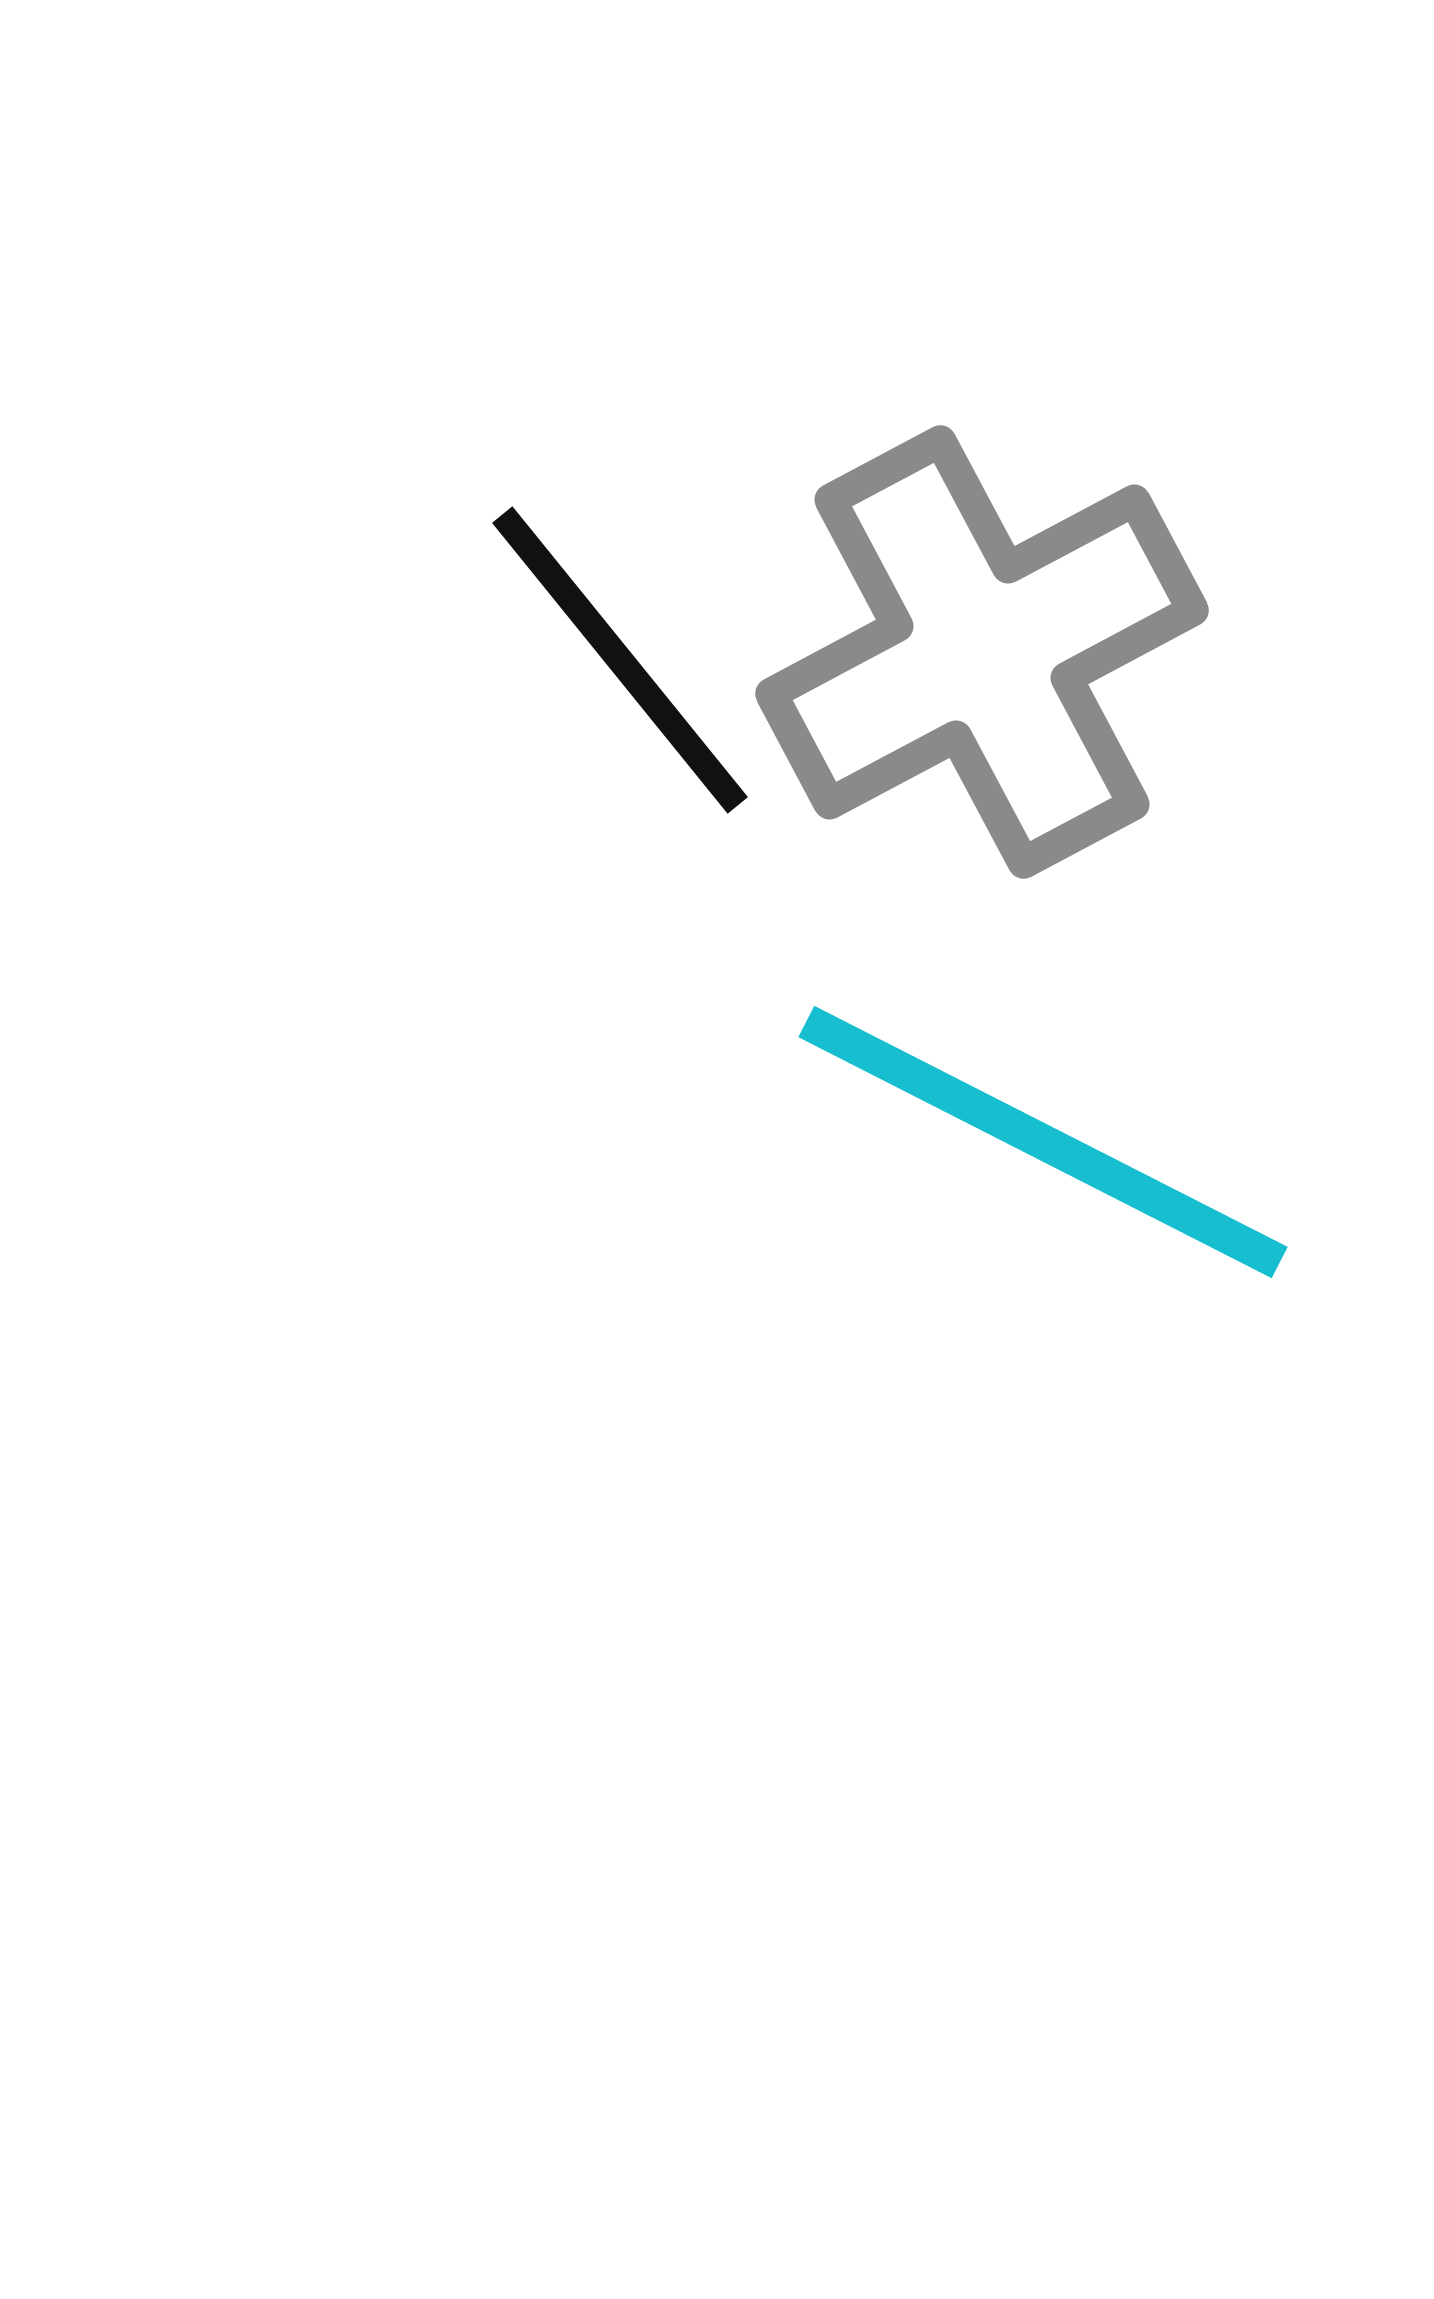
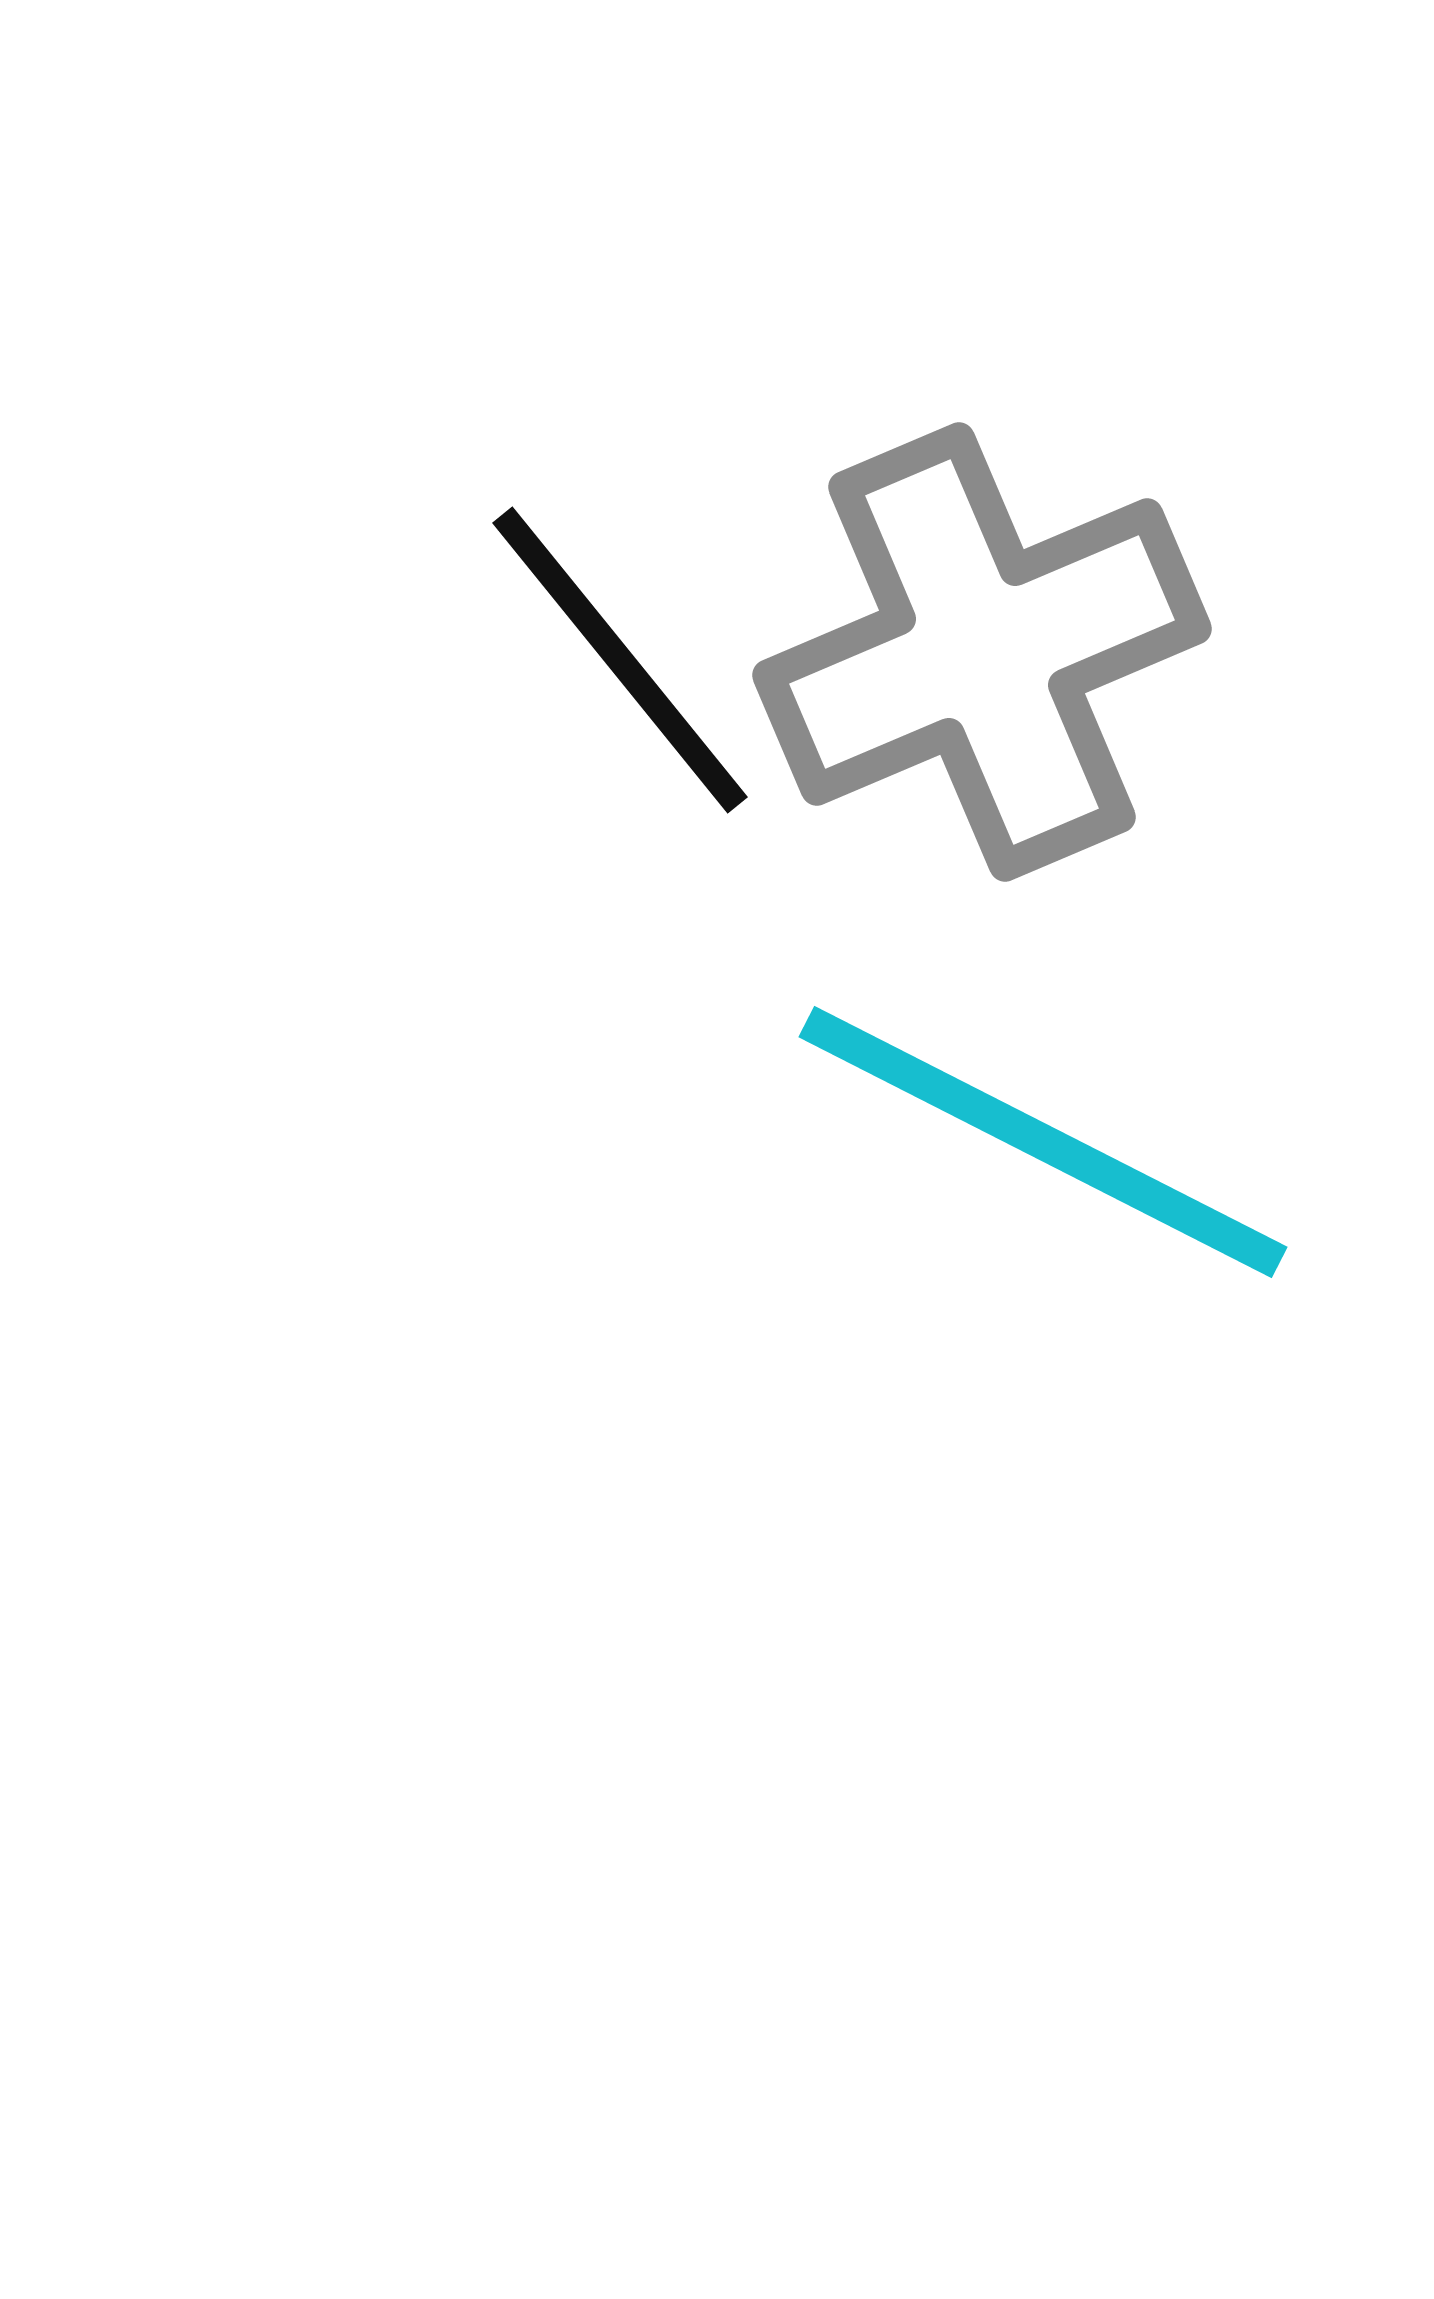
gray cross: rotated 5 degrees clockwise
